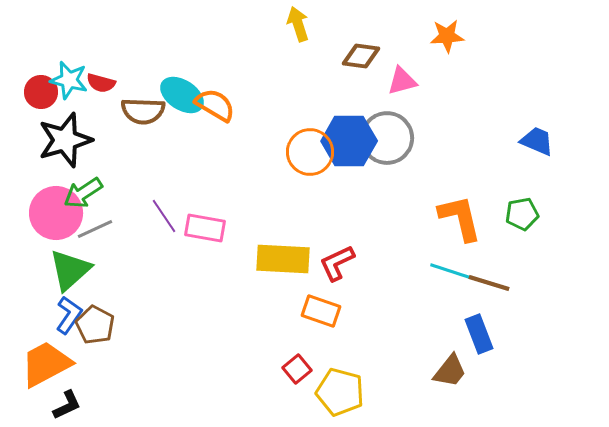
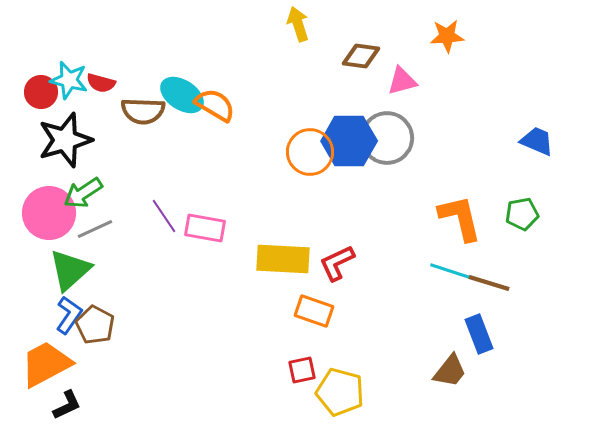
pink circle: moved 7 px left
orange rectangle: moved 7 px left
red square: moved 5 px right, 1 px down; rotated 28 degrees clockwise
